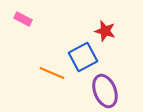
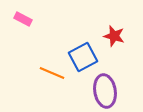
red star: moved 9 px right, 5 px down
purple ellipse: rotated 12 degrees clockwise
